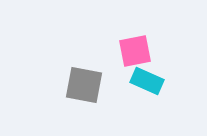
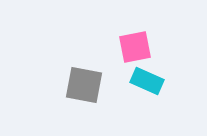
pink square: moved 4 px up
